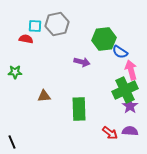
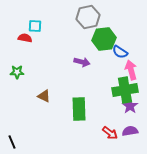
gray hexagon: moved 31 px right, 7 px up
red semicircle: moved 1 px left, 1 px up
green star: moved 2 px right
green cross: rotated 15 degrees clockwise
brown triangle: rotated 32 degrees clockwise
purple semicircle: rotated 14 degrees counterclockwise
